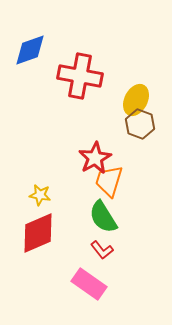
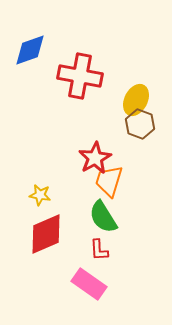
red diamond: moved 8 px right, 1 px down
red L-shape: moved 3 px left; rotated 35 degrees clockwise
